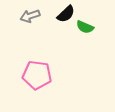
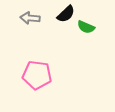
gray arrow: moved 2 px down; rotated 24 degrees clockwise
green semicircle: moved 1 px right
